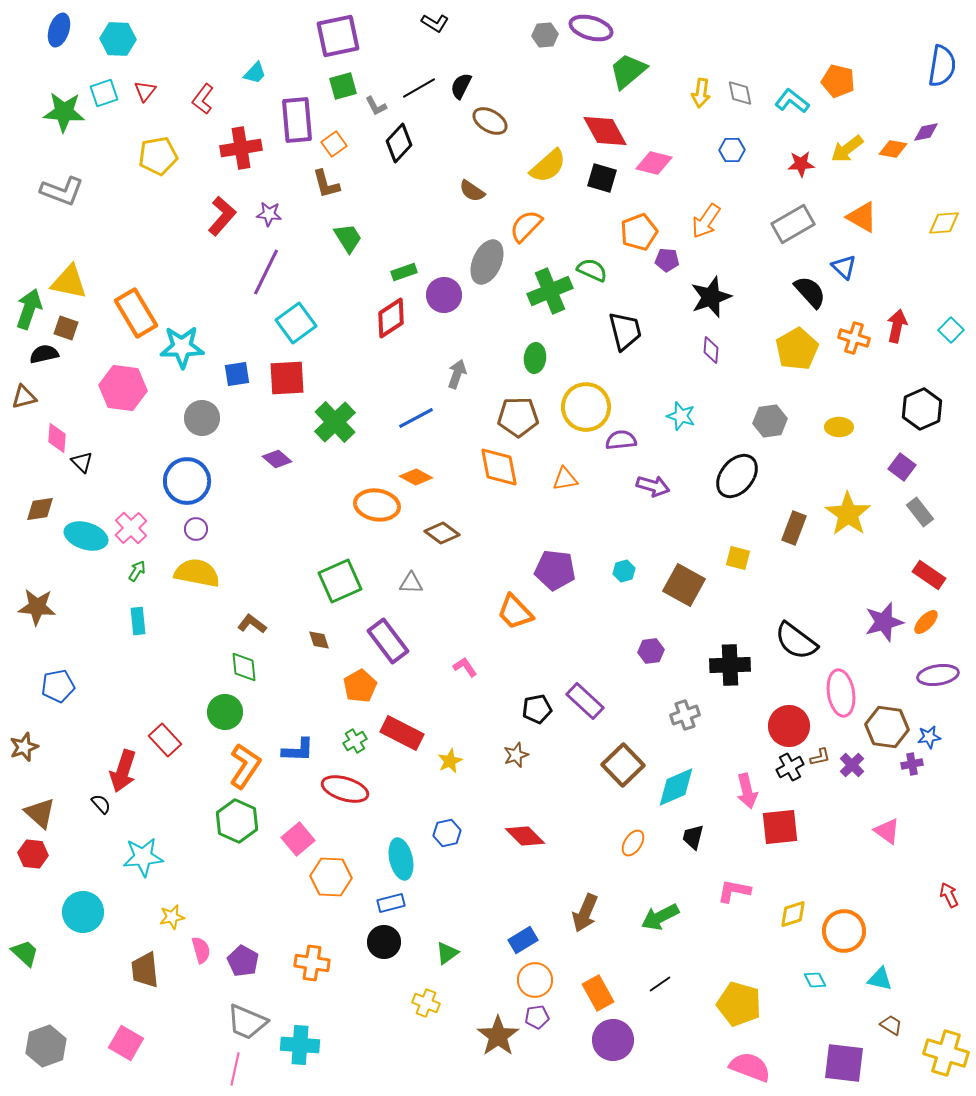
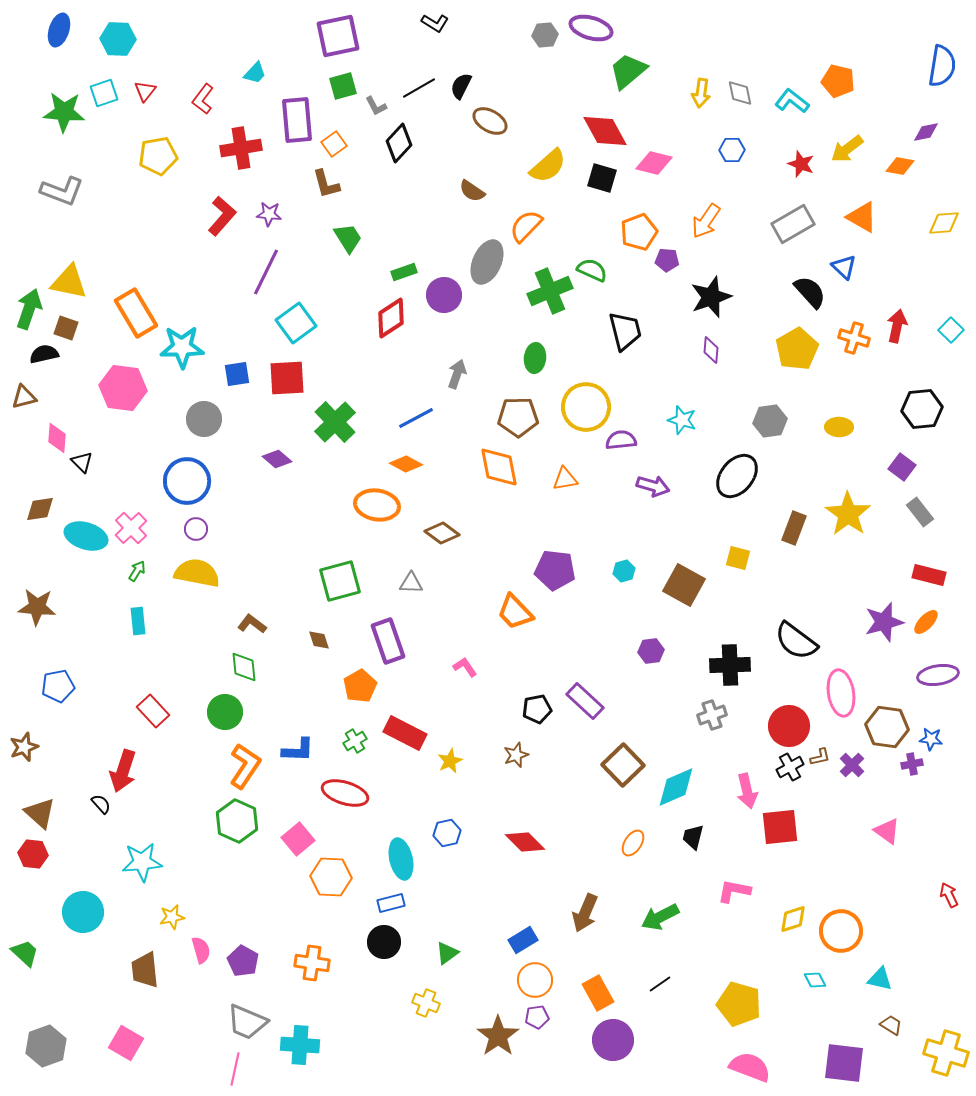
orange diamond at (893, 149): moved 7 px right, 17 px down
red star at (801, 164): rotated 24 degrees clockwise
black hexagon at (922, 409): rotated 18 degrees clockwise
cyan star at (681, 416): moved 1 px right, 4 px down
gray circle at (202, 418): moved 2 px right, 1 px down
orange diamond at (416, 477): moved 10 px left, 13 px up
red rectangle at (929, 575): rotated 20 degrees counterclockwise
green square at (340, 581): rotated 9 degrees clockwise
purple rectangle at (388, 641): rotated 18 degrees clockwise
gray cross at (685, 715): moved 27 px right
red rectangle at (402, 733): moved 3 px right
blue star at (929, 737): moved 2 px right, 2 px down; rotated 15 degrees clockwise
red rectangle at (165, 740): moved 12 px left, 29 px up
red ellipse at (345, 789): moved 4 px down
red diamond at (525, 836): moved 6 px down
cyan star at (143, 857): moved 1 px left, 5 px down
yellow diamond at (793, 914): moved 5 px down
orange circle at (844, 931): moved 3 px left
